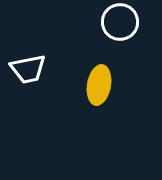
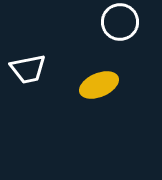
yellow ellipse: rotated 57 degrees clockwise
